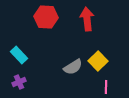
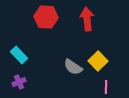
gray semicircle: rotated 66 degrees clockwise
